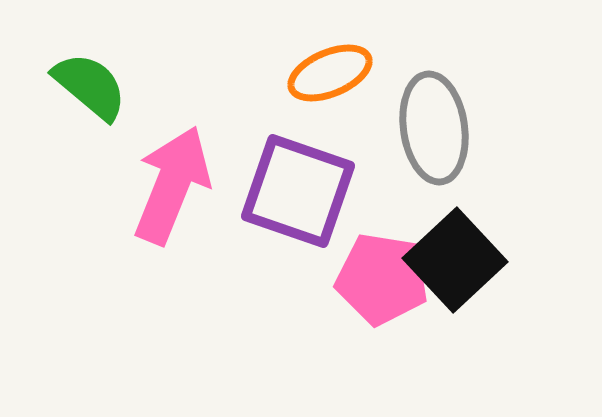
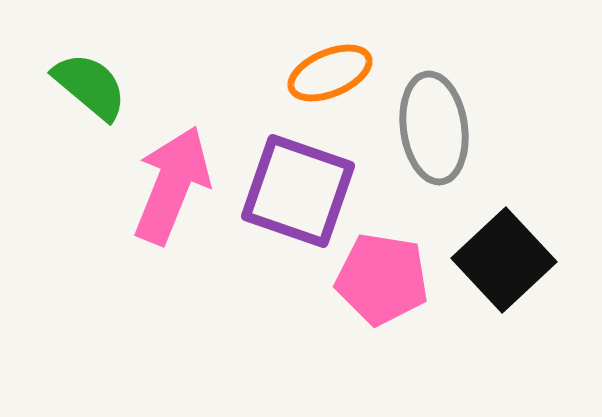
black square: moved 49 px right
